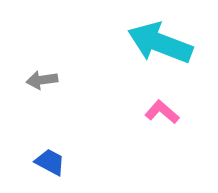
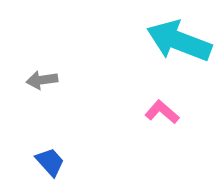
cyan arrow: moved 19 px right, 2 px up
blue trapezoid: rotated 20 degrees clockwise
